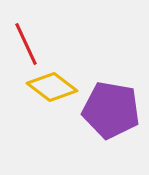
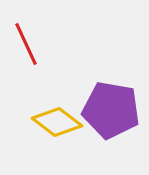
yellow diamond: moved 5 px right, 35 px down
